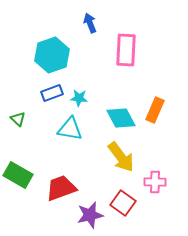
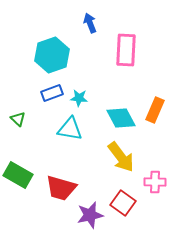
red trapezoid: rotated 144 degrees counterclockwise
